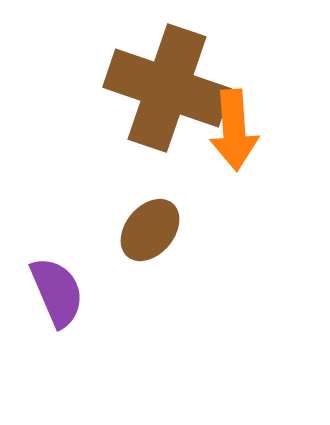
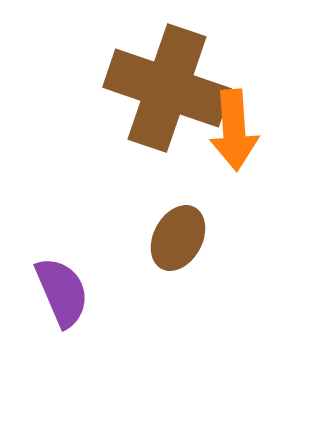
brown ellipse: moved 28 px right, 8 px down; rotated 12 degrees counterclockwise
purple semicircle: moved 5 px right
